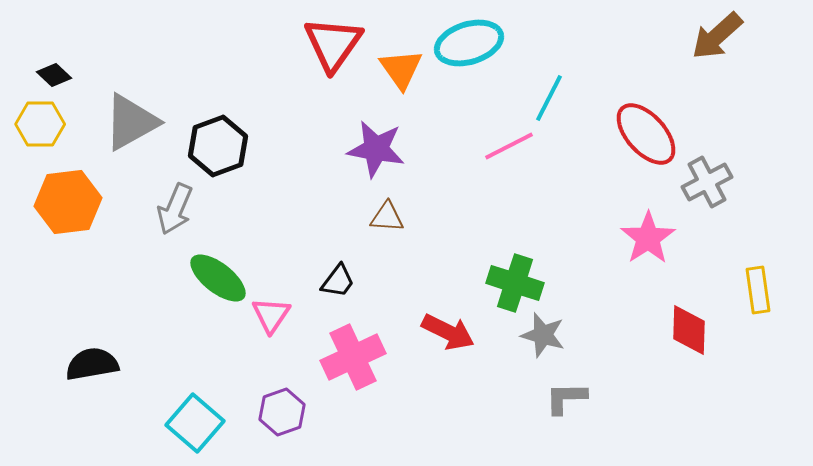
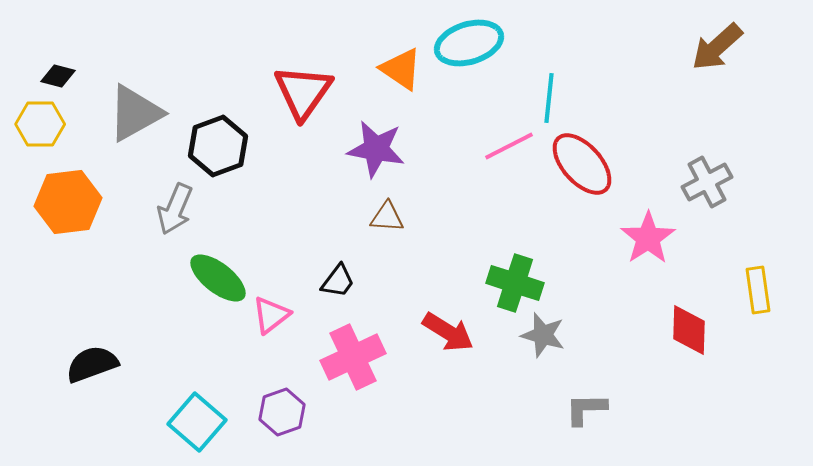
brown arrow: moved 11 px down
red triangle: moved 30 px left, 48 px down
orange triangle: rotated 21 degrees counterclockwise
black diamond: moved 4 px right, 1 px down; rotated 28 degrees counterclockwise
cyan line: rotated 21 degrees counterclockwise
gray triangle: moved 4 px right, 9 px up
red ellipse: moved 64 px left, 30 px down
pink triangle: rotated 18 degrees clockwise
red arrow: rotated 6 degrees clockwise
black semicircle: rotated 10 degrees counterclockwise
gray L-shape: moved 20 px right, 11 px down
cyan square: moved 2 px right, 1 px up
